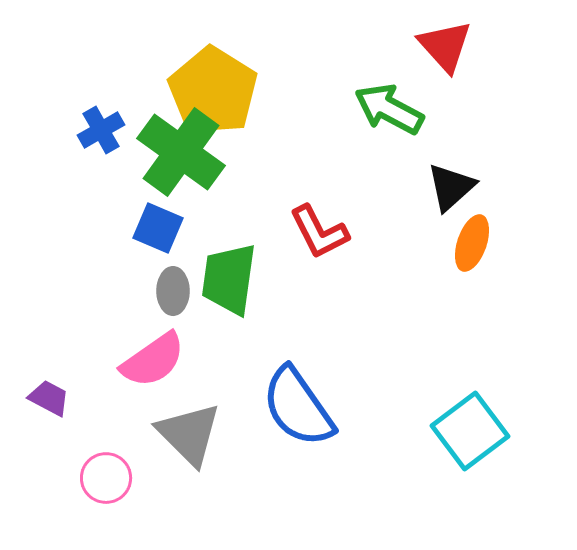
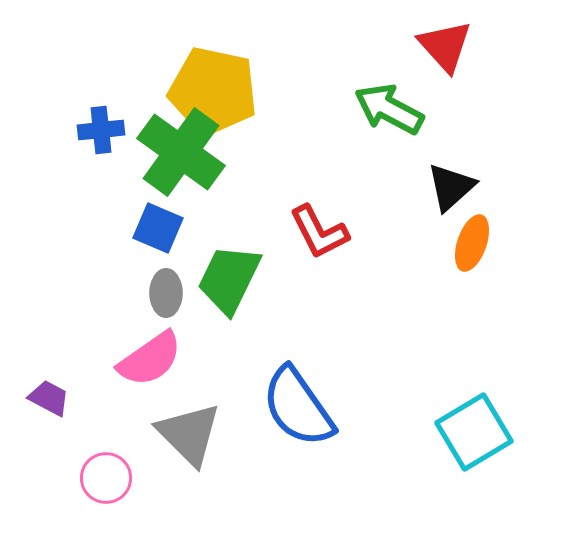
yellow pentagon: rotated 20 degrees counterclockwise
blue cross: rotated 24 degrees clockwise
green trapezoid: rotated 18 degrees clockwise
gray ellipse: moved 7 px left, 2 px down
pink semicircle: moved 3 px left, 1 px up
cyan square: moved 4 px right, 1 px down; rotated 6 degrees clockwise
